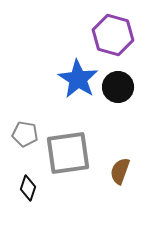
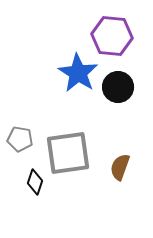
purple hexagon: moved 1 px left, 1 px down; rotated 9 degrees counterclockwise
blue star: moved 6 px up
gray pentagon: moved 5 px left, 5 px down
brown semicircle: moved 4 px up
black diamond: moved 7 px right, 6 px up
